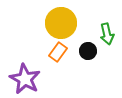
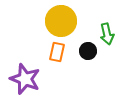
yellow circle: moved 2 px up
orange rectangle: moved 1 px left; rotated 24 degrees counterclockwise
purple star: rotated 8 degrees counterclockwise
